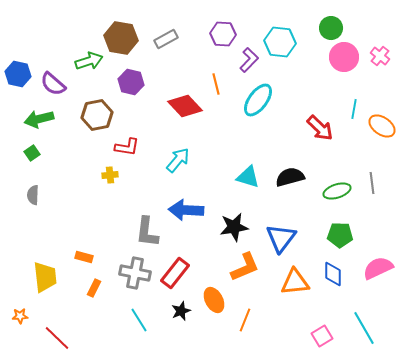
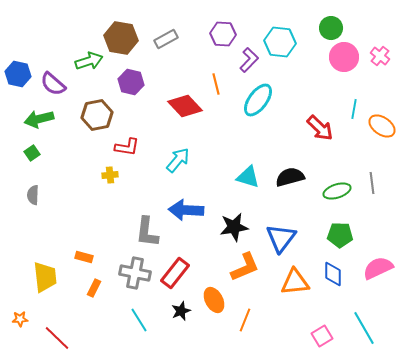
orange star at (20, 316): moved 3 px down
